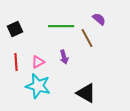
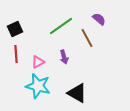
green line: rotated 35 degrees counterclockwise
red line: moved 8 px up
black triangle: moved 9 px left
